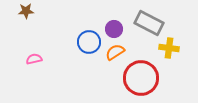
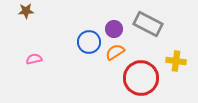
gray rectangle: moved 1 px left, 1 px down
yellow cross: moved 7 px right, 13 px down
